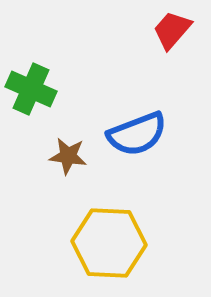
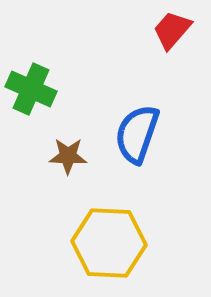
blue semicircle: rotated 130 degrees clockwise
brown star: rotated 6 degrees counterclockwise
